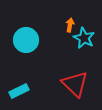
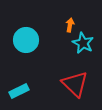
cyan star: moved 1 px left, 5 px down
